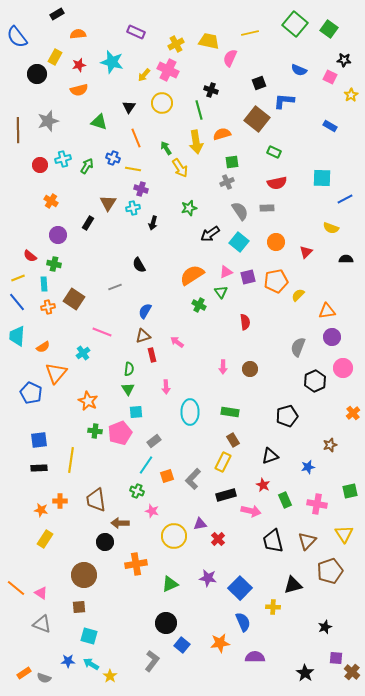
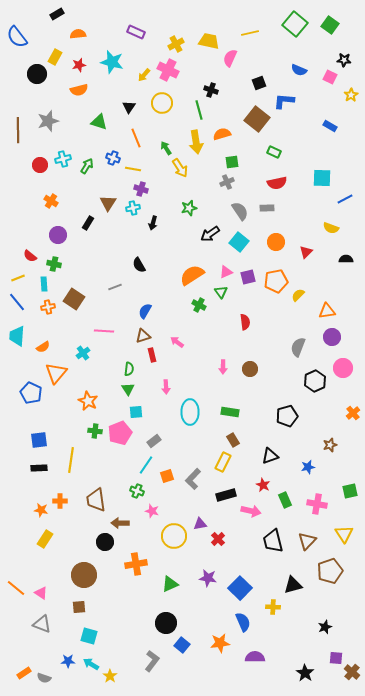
green square at (329, 29): moved 1 px right, 4 px up
pink line at (102, 332): moved 2 px right, 1 px up; rotated 18 degrees counterclockwise
